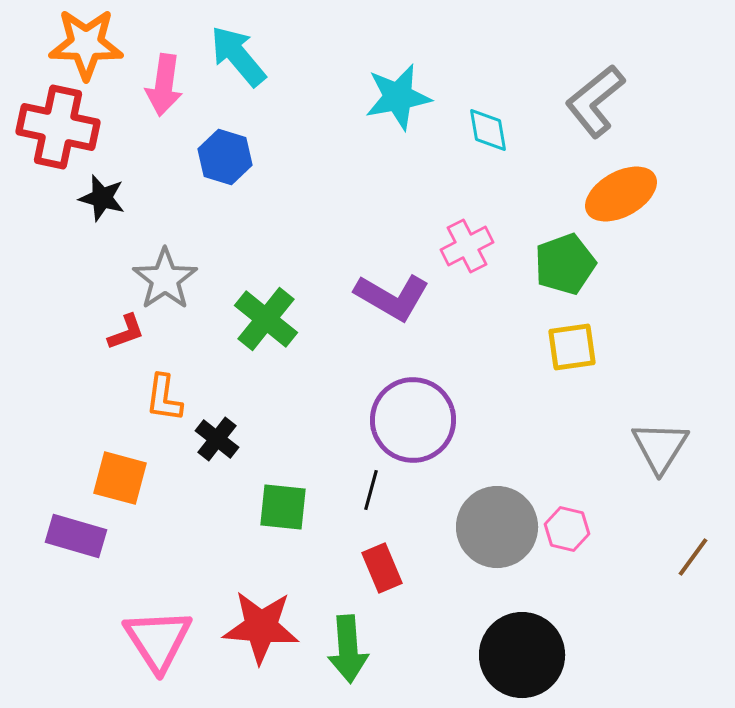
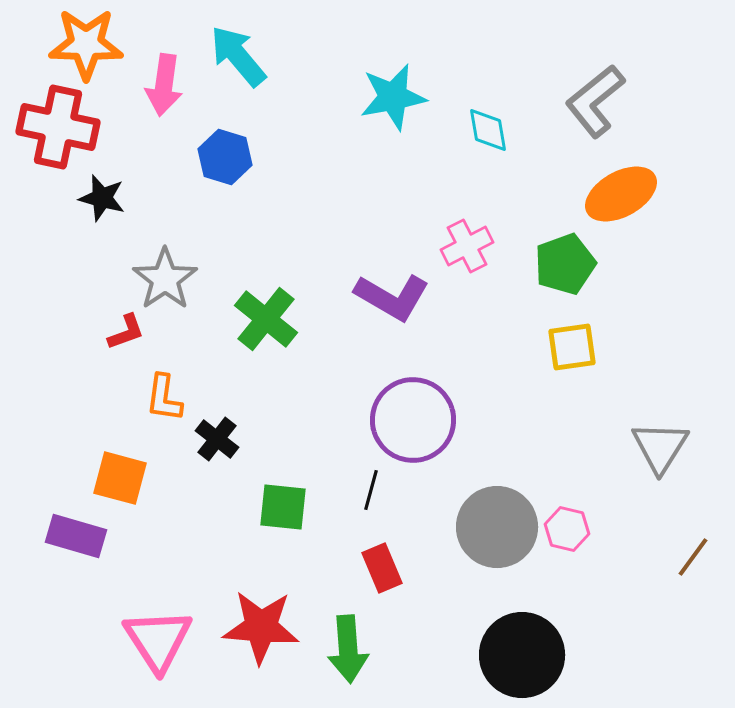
cyan star: moved 5 px left
